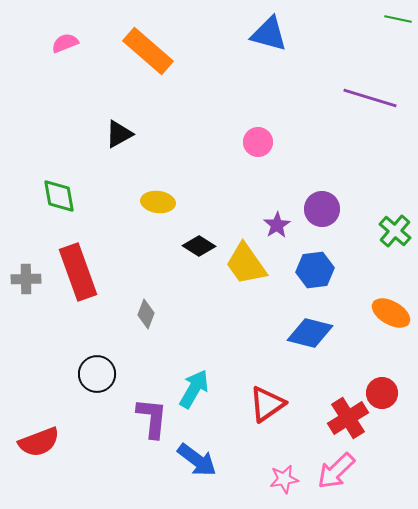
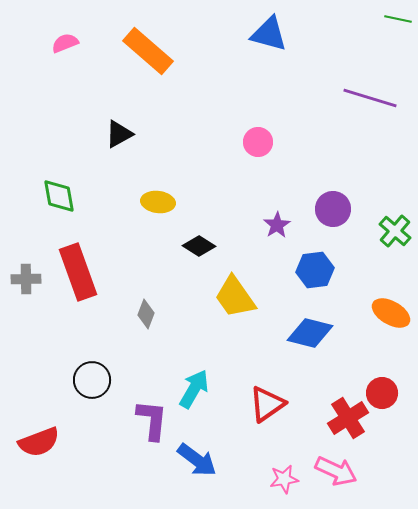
purple circle: moved 11 px right
yellow trapezoid: moved 11 px left, 33 px down
black circle: moved 5 px left, 6 px down
purple L-shape: moved 2 px down
pink arrow: rotated 111 degrees counterclockwise
